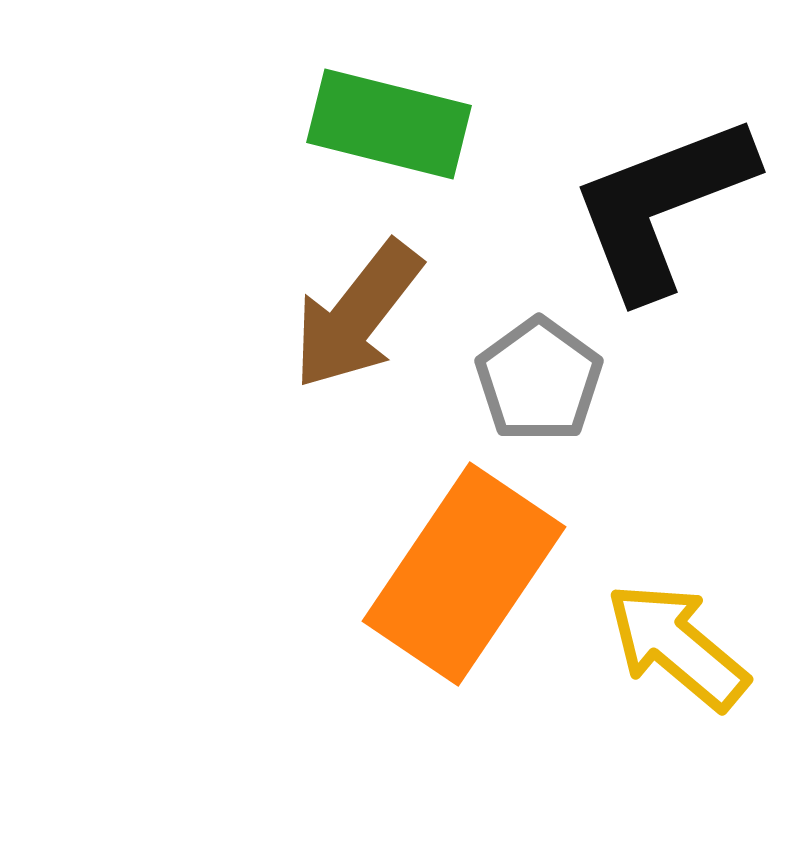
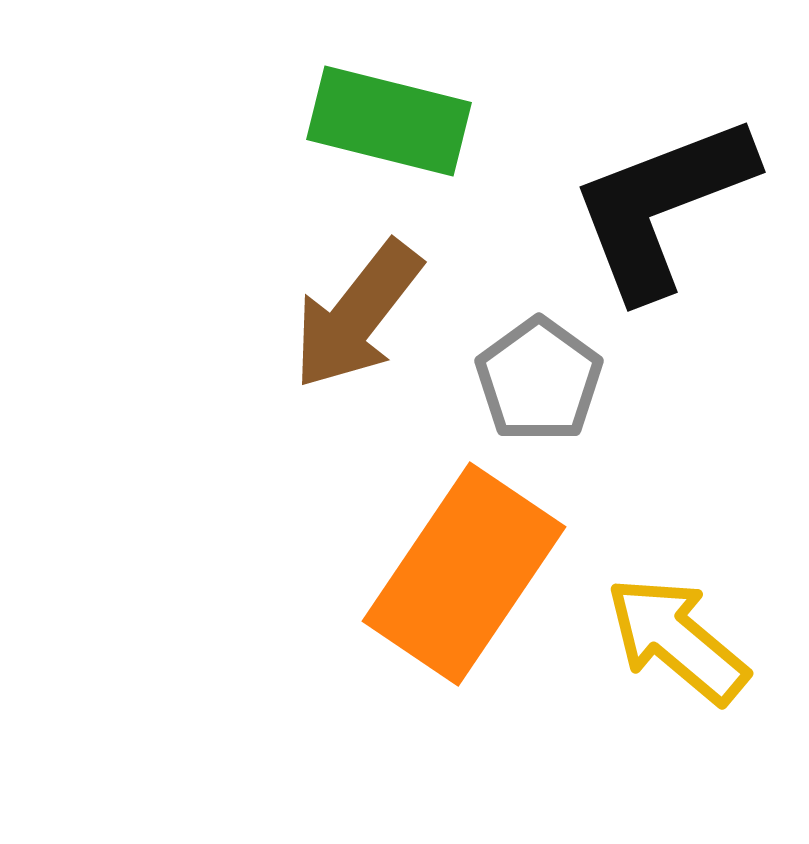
green rectangle: moved 3 px up
yellow arrow: moved 6 px up
